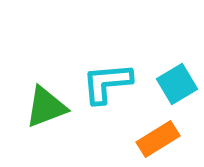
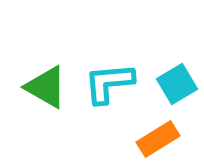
cyan L-shape: moved 2 px right
green triangle: moved 20 px up; rotated 51 degrees clockwise
